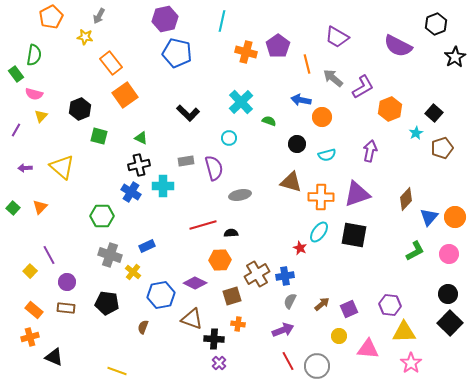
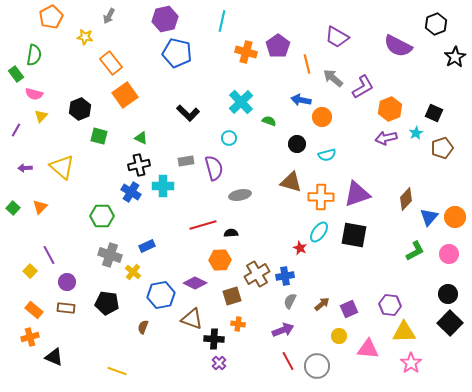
gray arrow at (99, 16): moved 10 px right
black square at (434, 113): rotated 18 degrees counterclockwise
purple arrow at (370, 151): moved 16 px right, 13 px up; rotated 115 degrees counterclockwise
